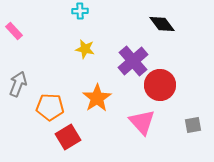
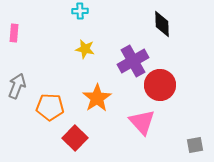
black diamond: rotated 36 degrees clockwise
pink rectangle: moved 2 px down; rotated 48 degrees clockwise
purple cross: rotated 12 degrees clockwise
gray arrow: moved 1 px left, 2 px down
gray square: moved 2 px right, 20 px down
red square: moved 7 px right, 1 px down; rotated 15 degrees counterclockwise
